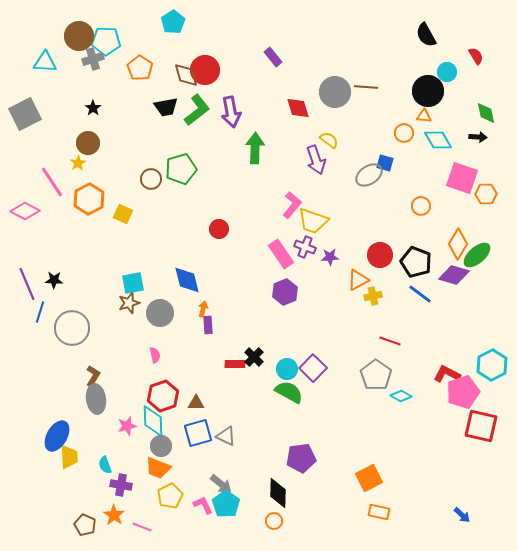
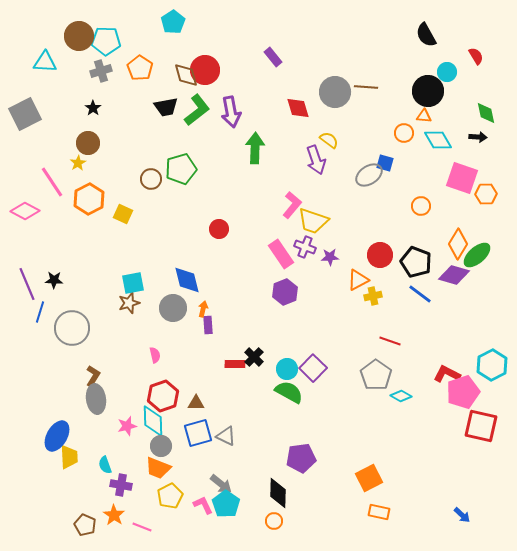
gray cross at (93, 59): moved 8 px right, 12 px down
gray circle at (160, 313): moved 13 px right, 5 px up
